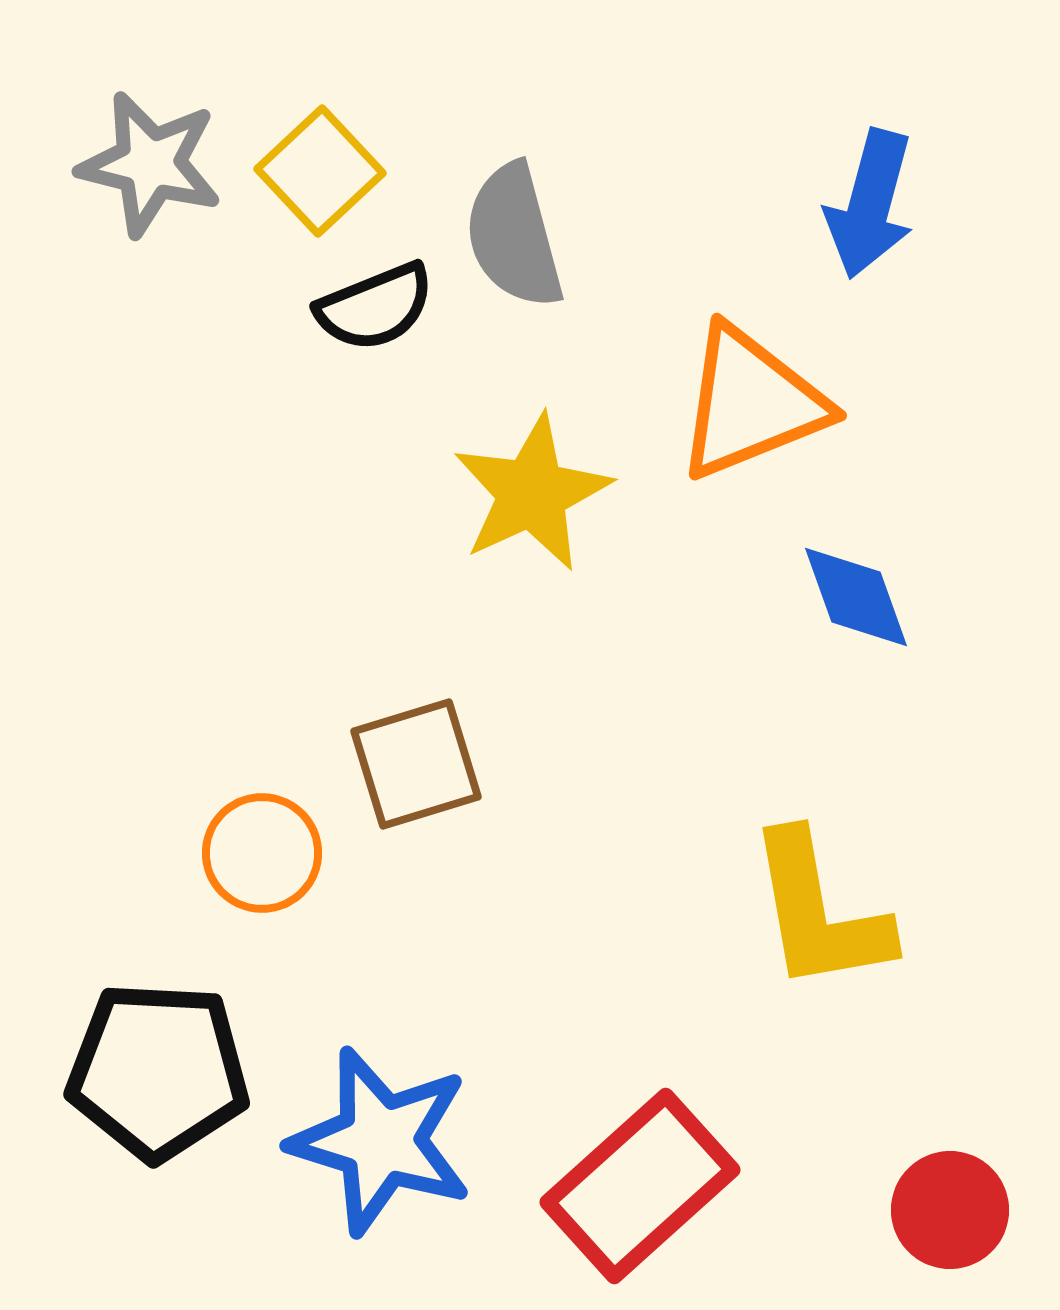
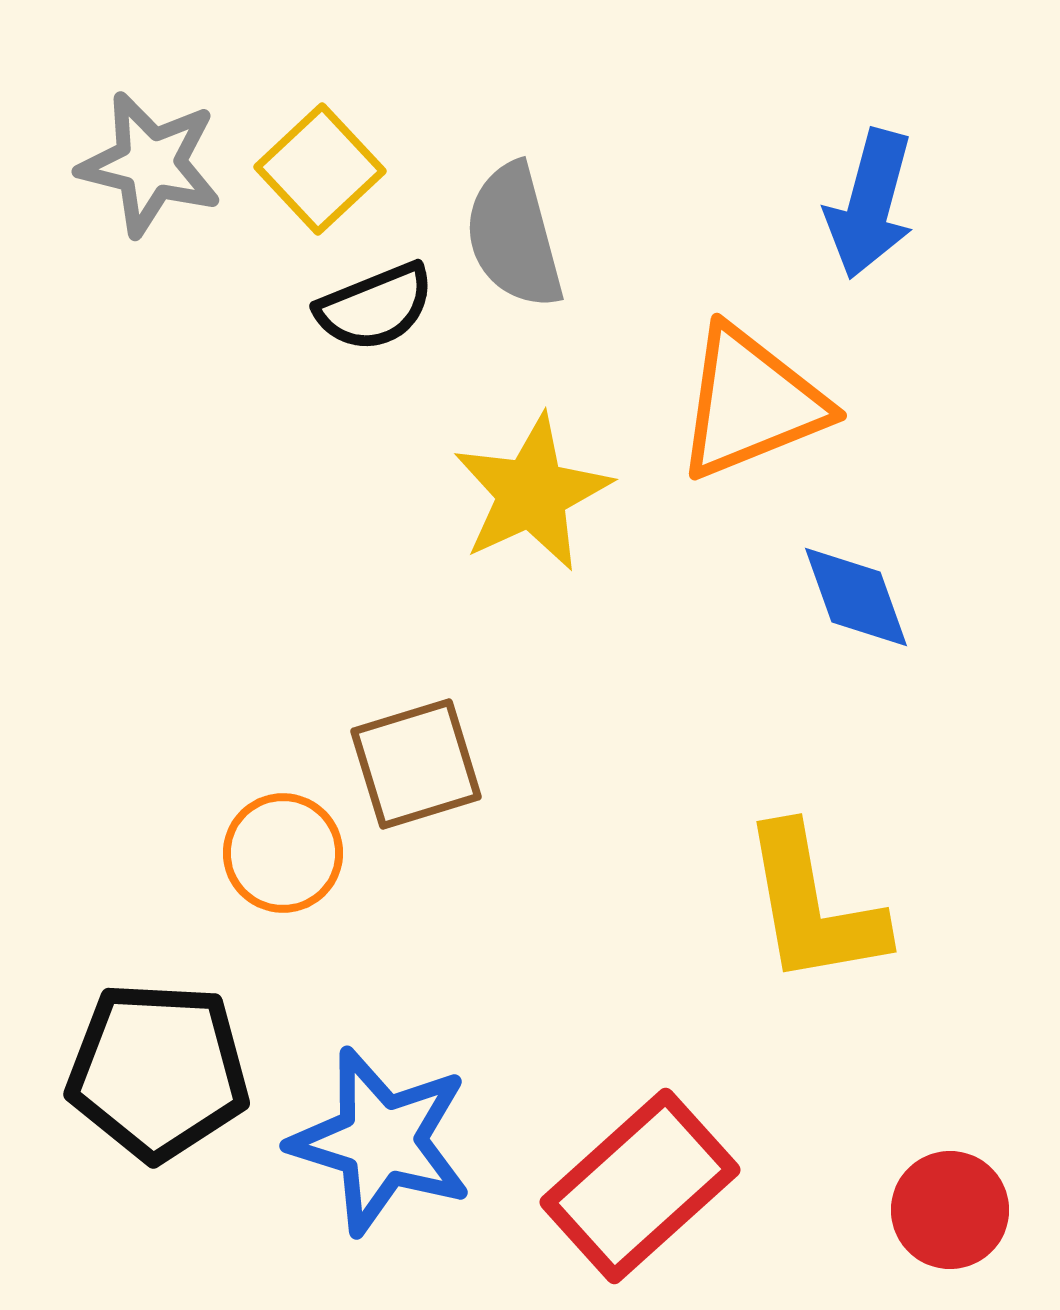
yellow square: moved 2 px up
orange circle: moved 21 px right
yellow L-shape: moved 6 px left, 6 px up
